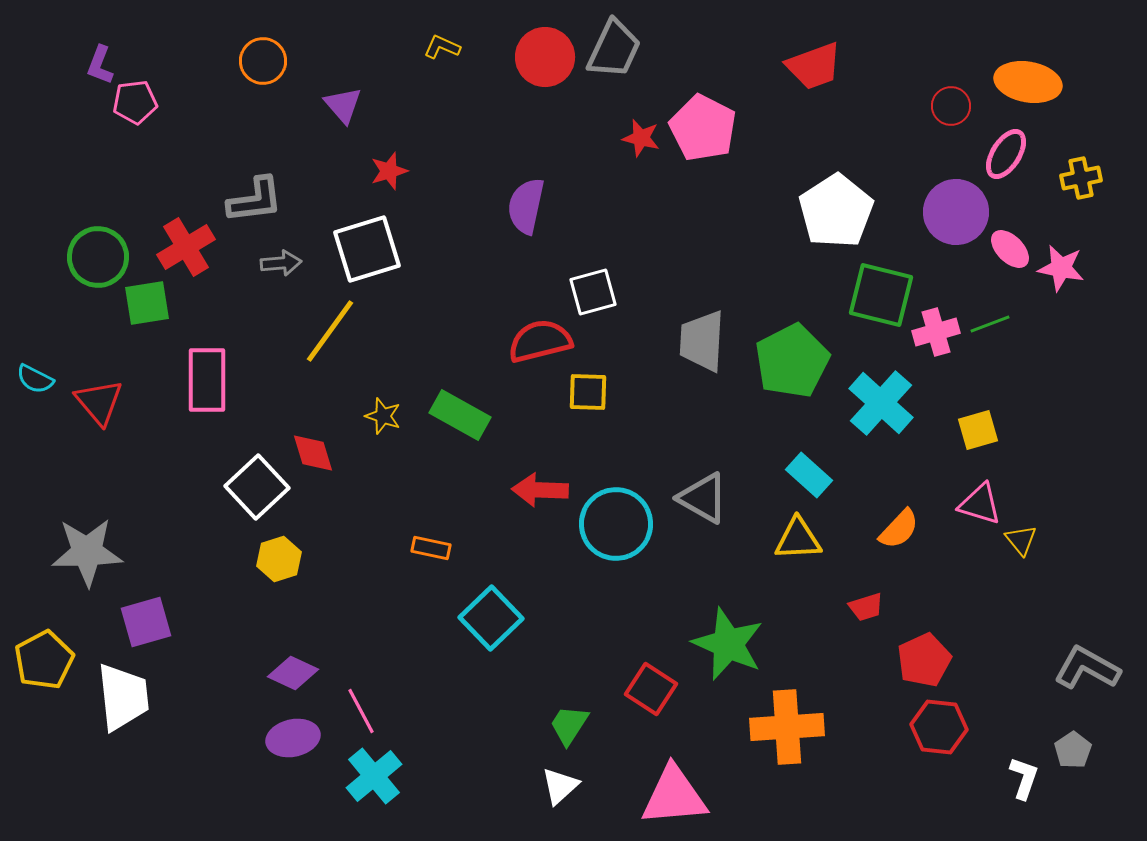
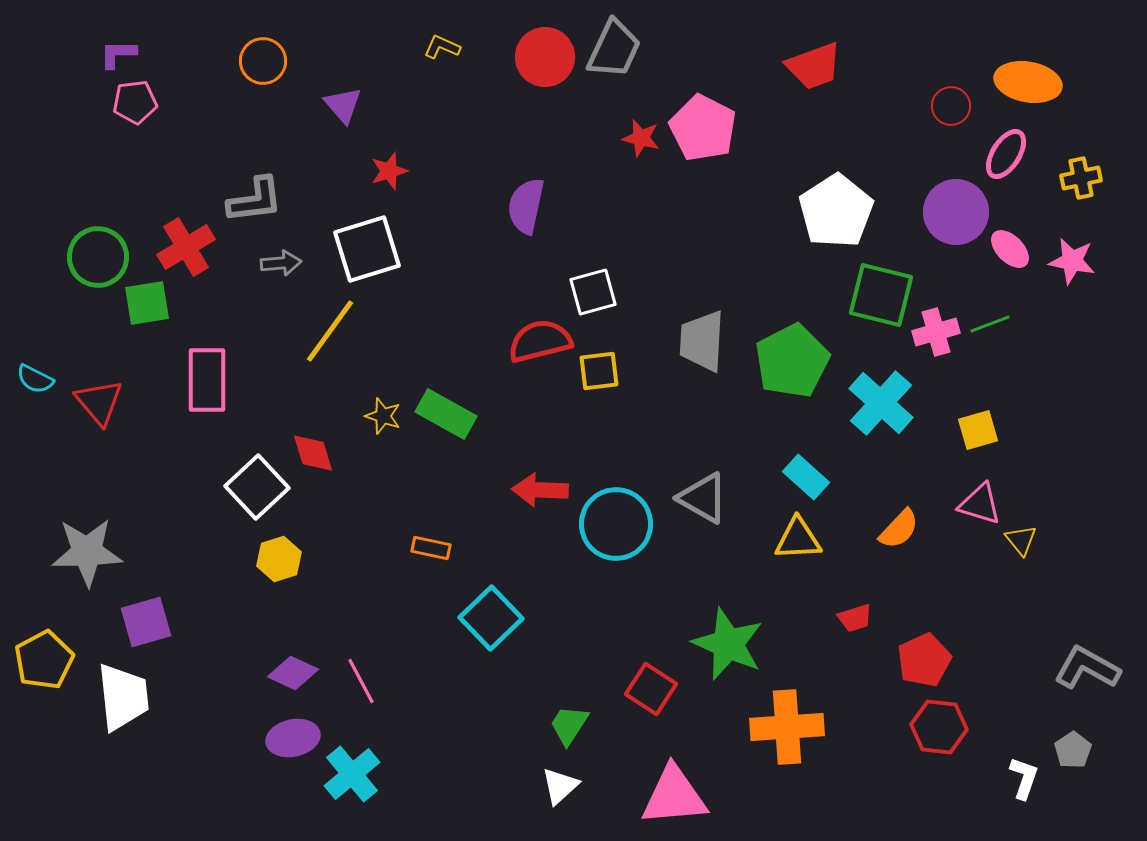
purple L-shape at (100, 65): moved 18 px right, 11 px up; rotated 69 degrees clockwise
pink star at (1061, 268): moved 11 px right, 7 px up
yellow square at (588, 392): moved 11 px right, 21 px up; rotated 9 degrees counterclockwise
green rectangle at (460, 415): moved 14 px left, 1 px up
cyan rectangle at (809, 475): moved 3 px left, 2 px down
red trapezoid at (866, 607): moved 11 px left, 11 px down
pink line at (361, 711): moved 30 px up
cyan cross at (374, 776): moved 22 px left, 2 px up
